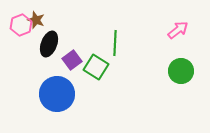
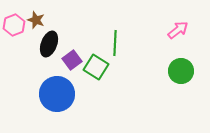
pink hexagon: moved 7 px left
